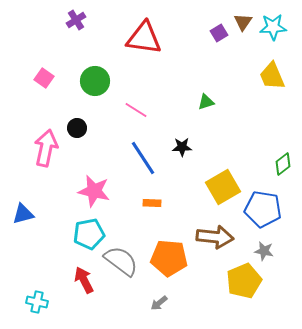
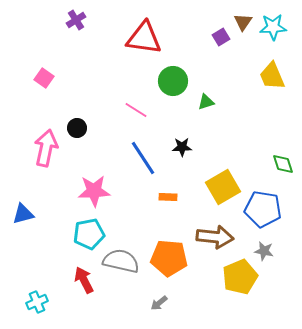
purple square: moved 2 px right, 4 px down
green circle: moved 78 px right
green diamond: rotated 70 degrees counterclockwise
pink star: rotated 16 degrees counterclockwise
orange rectangle: moved 16 px right, 6 px up
gray semicircle: rotated 24 degrees counterclockwise
yellow pentagon: moved 4 px left, 4 px up
cyan cross: rotated 35 degrees counterclockwise
